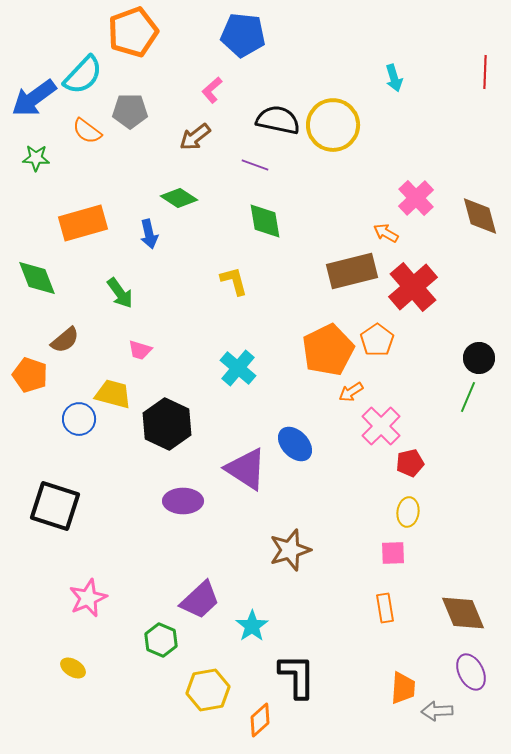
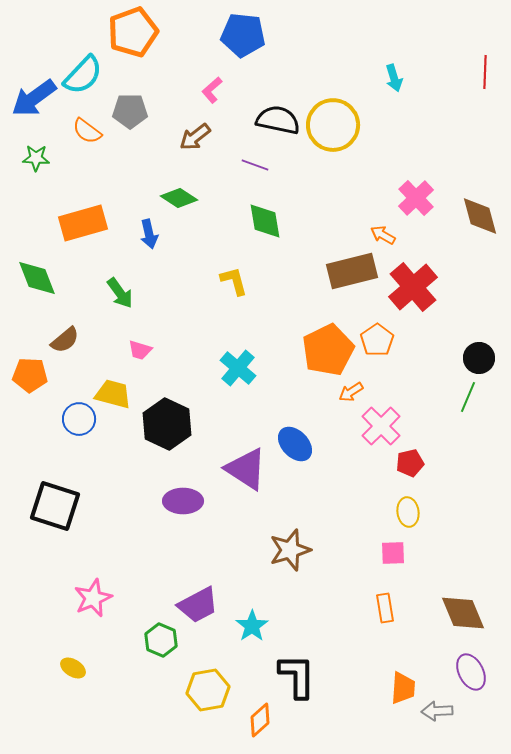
orange arrow at (386, 233): moved 3 px left, 2 px down
orange pentagon at (30, 375): rotated 16 degrees counterclockwise
yellow ellipse at (408, 512): rotated 16 degrees counterclockwise
pink star at (88, 598): moved 5 px right
purple trapezoid at (200, 600): moved 2 px left, 5 px down; rotated 15 degrees clockwise
